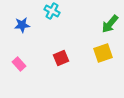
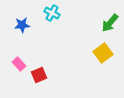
cyan cross: moved 2 px down
green arrow: moved 1 px up
yellow square: rotated 18 degrees counterclockwise
red square: moved 22 px left, 17 px down
